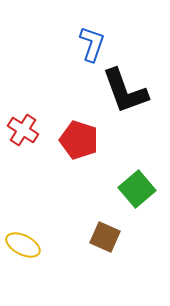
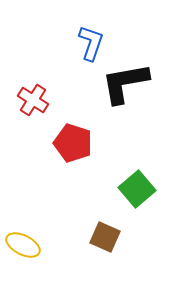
blue L-shape: moved 1 px left, 1 px up
black L-shape: moved 8 px up; rotated 100 degrees clockwise
red cross: moved 10 px right, 30 px up
red pentagon: moved 6 px left, 3 px down
